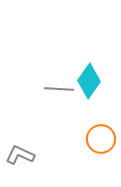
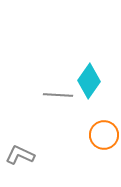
gray line: moved 1 px left, 6 px down
orange circle: moved 3 px right, 4 px up
